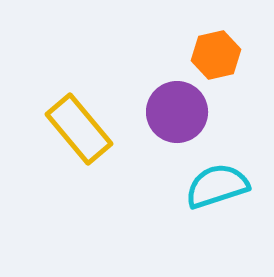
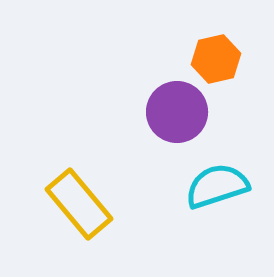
orange hexagon: moved 4 px down
yellow rectangle: moved 75 px down
